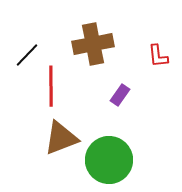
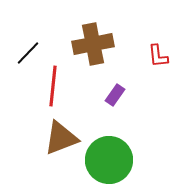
black line: moved 1 px right, 2 px up
red line: moved 2 px right; rotated 6 degrees clockwise
purple rectangle: moved 5 px left
